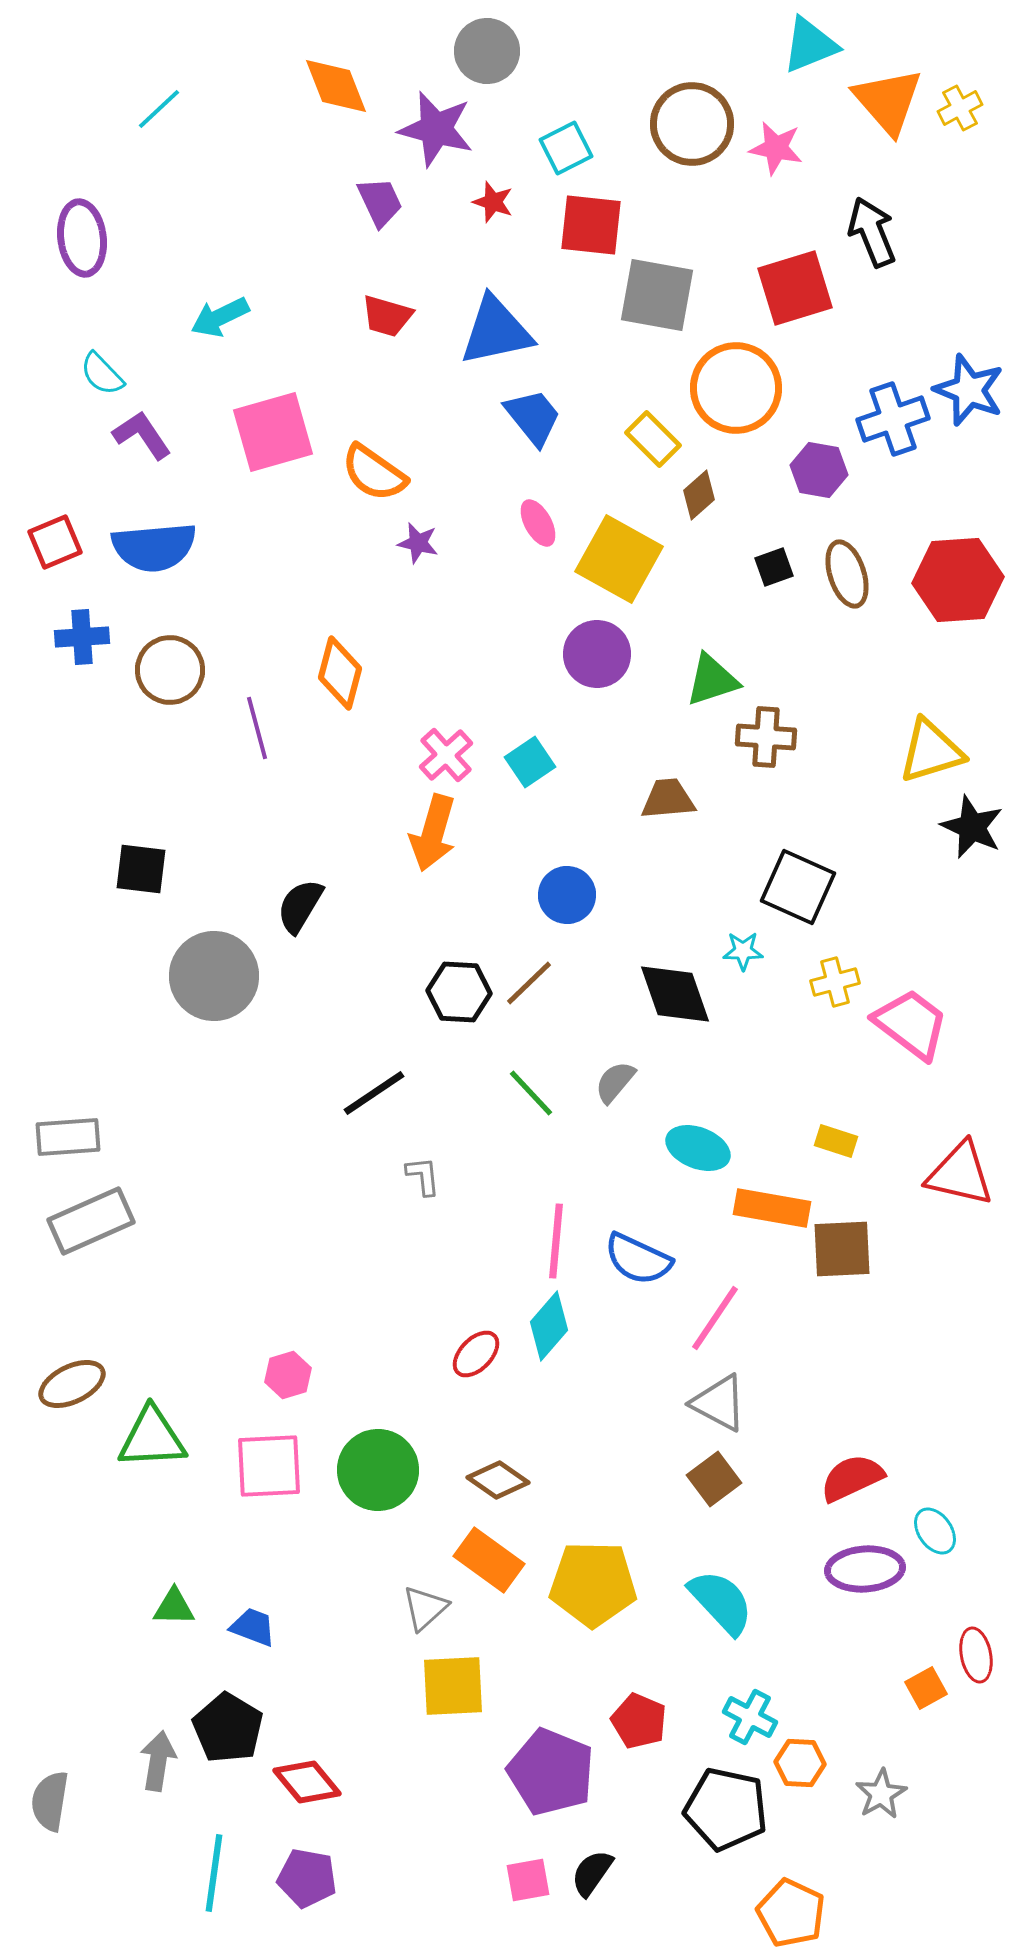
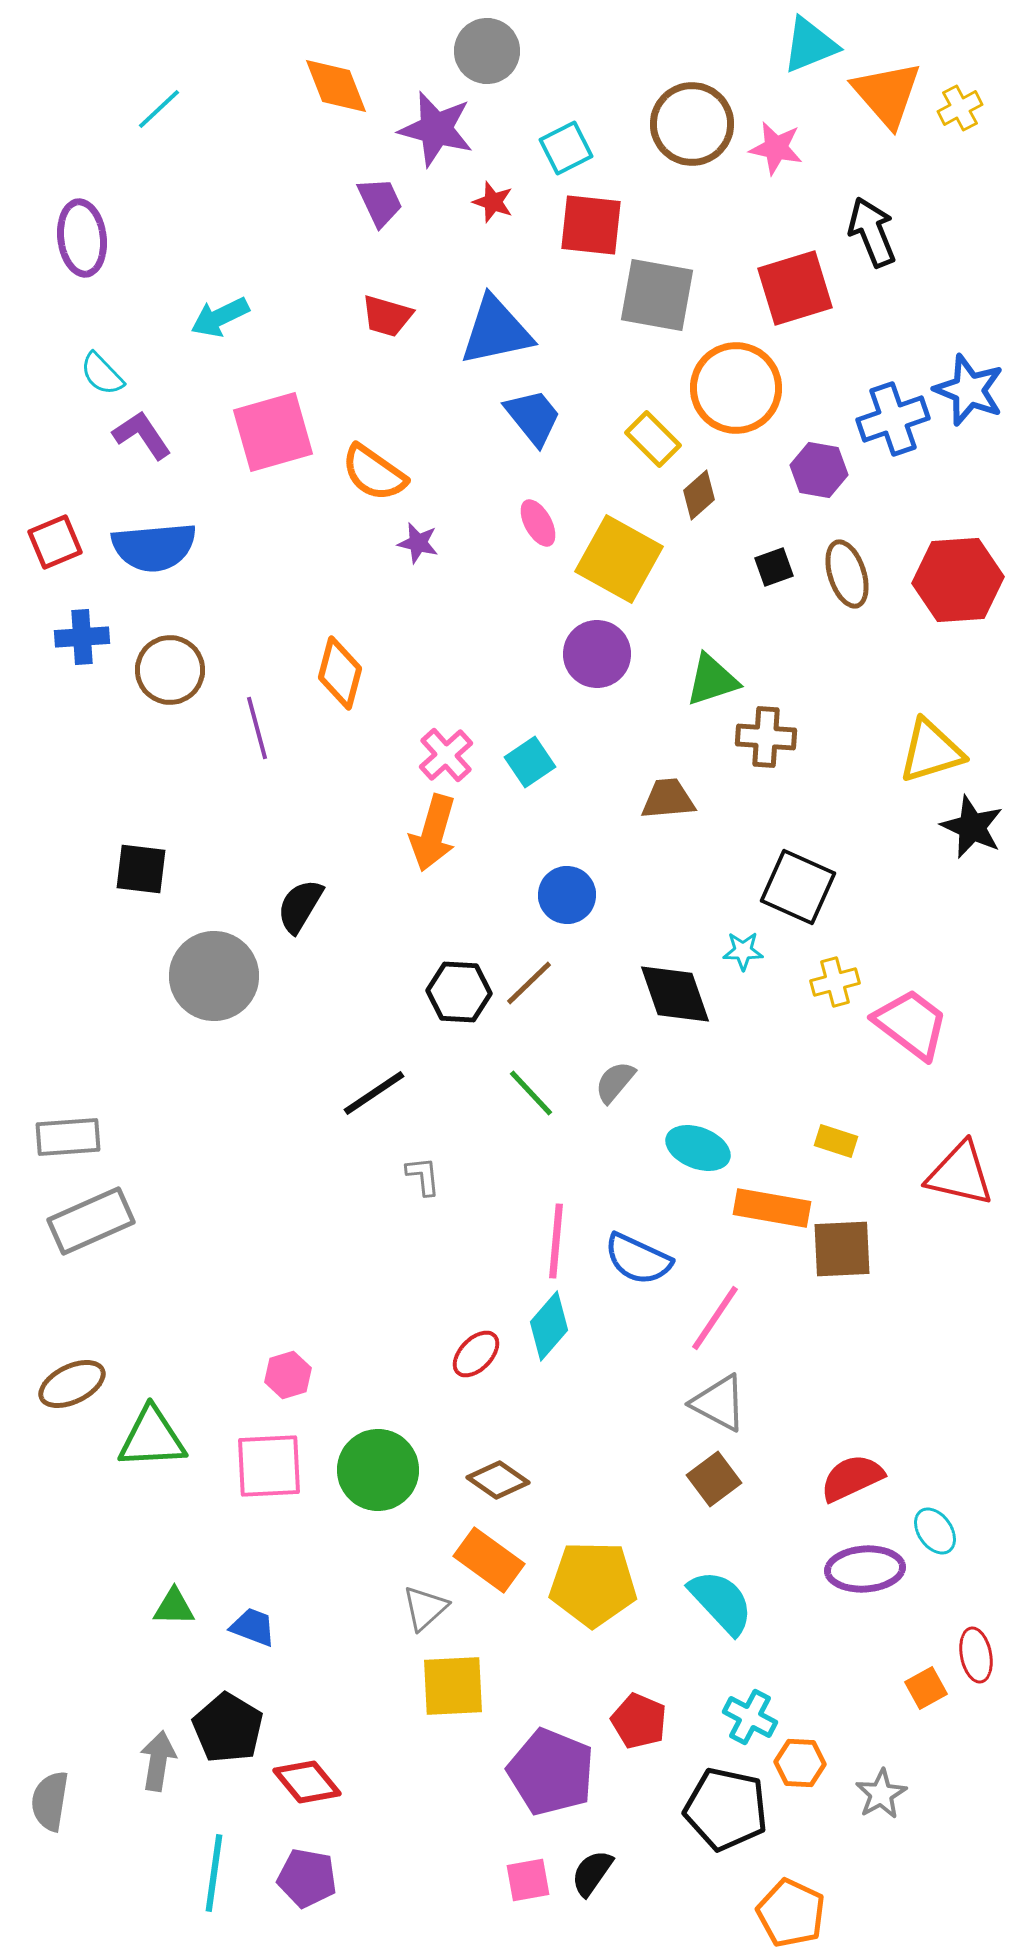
orange triangle at (888, 101): moved 1 px left, 7 px up
